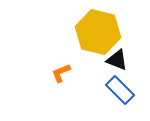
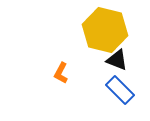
yellow hexagon: moved 7 px right, 2 px up
orange L-shape: rotated 40 degrees counterclockwise
